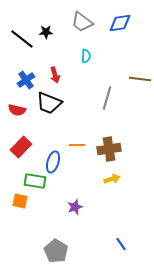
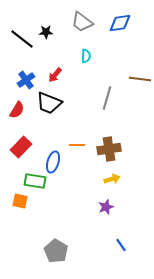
red arrow: rotated 56 degrees clockwise
red semicircle: rotated 72 degrees counterclockwise
purple star: moved 31 px right
blue line: moved 1 px down
